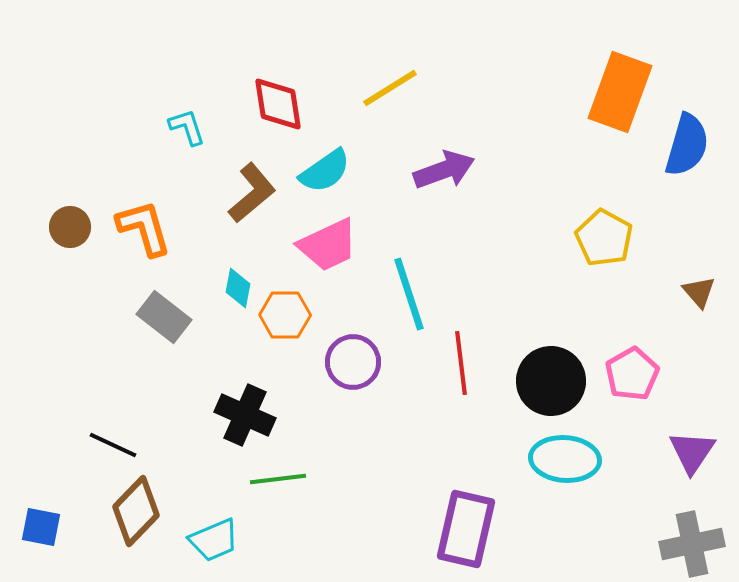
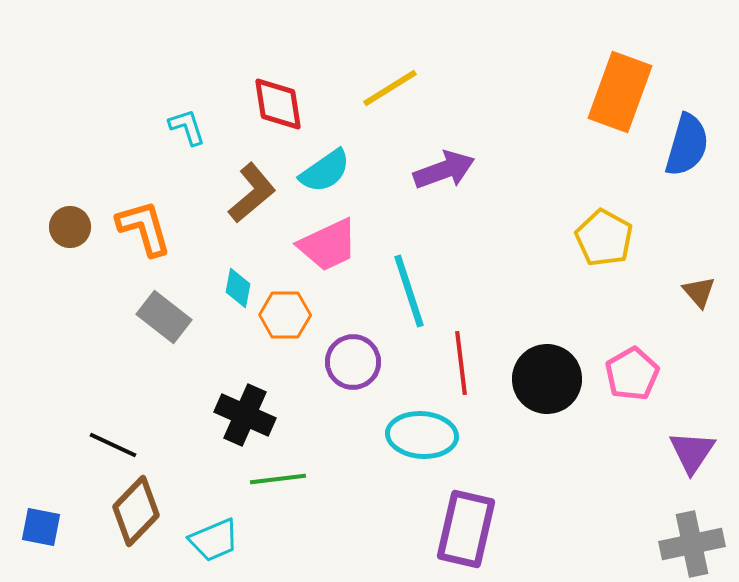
cyan line: moved 3 px up
black circle: moved 4 px left, 2 px up
cyan ellipse: moved 143 px left, 24 px up
